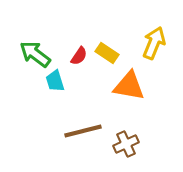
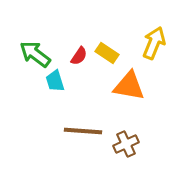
brown line: rotated 18 degrees clockwise
